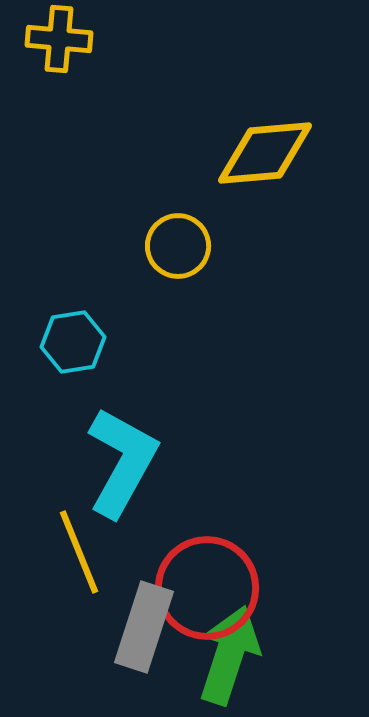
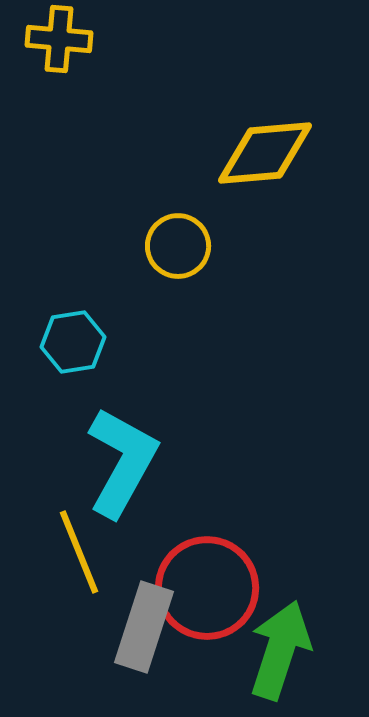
green arrow: moved 51 px right, 5 px up
